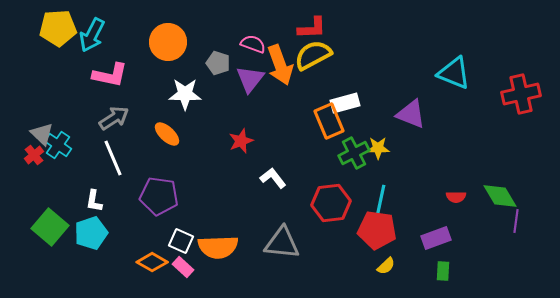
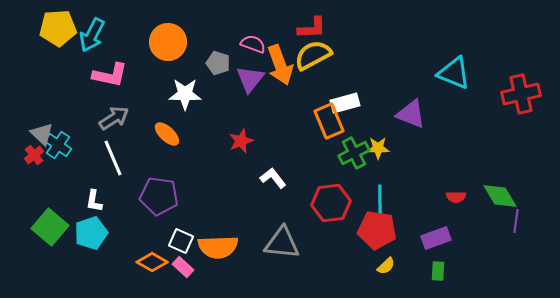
cyan line at (380, 203): rotated 12 degrees counterclockwise
green rectangle at (443, 271): moved 5 px left
